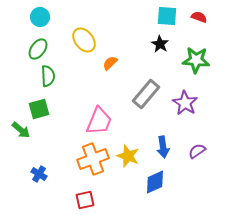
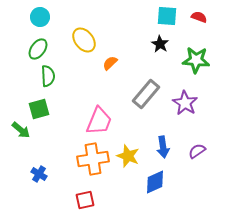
orange cross: rotated 12 degrees clockwise
